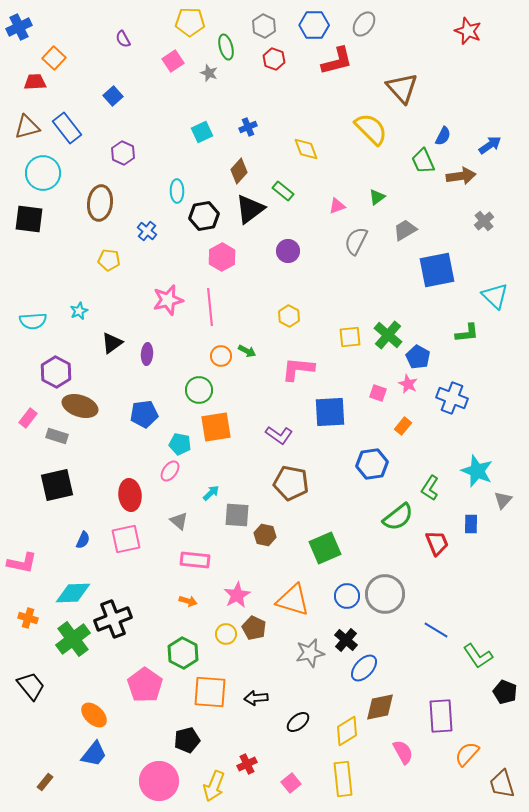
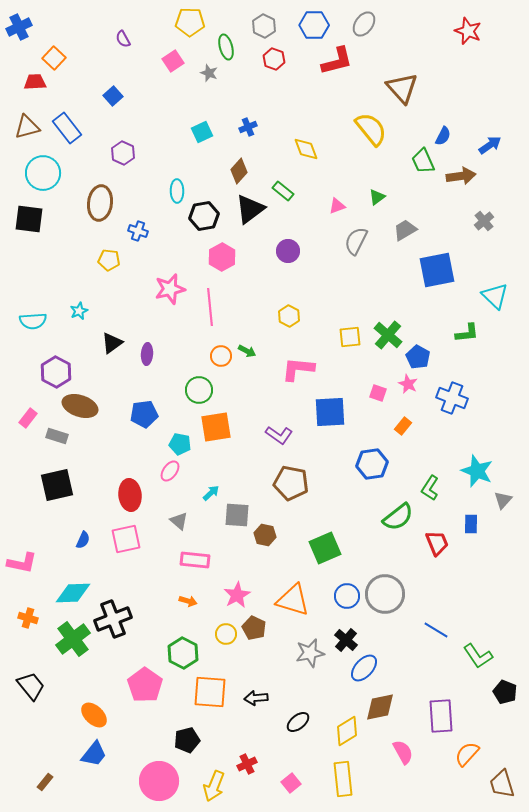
yellow semicircle at (371, 129): rotated 6 degrees clockwise
blue cross at (147, 231): moved 9 px left; rotated 18 degrees counterclockwise
pink star at (168, 300): moved 2 px right, 11 px up
